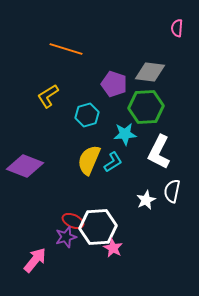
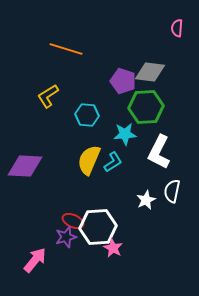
purple pentagon: moved 9 px right, 3 px up
cyan hexagon: rotated 20 degrees clockwise
purple diamond: rotated 18 degrees counterclockwise
